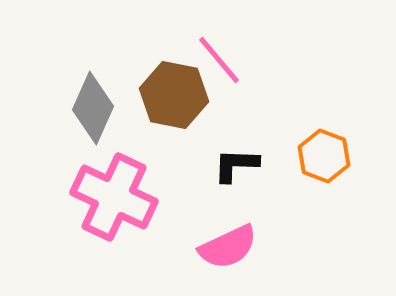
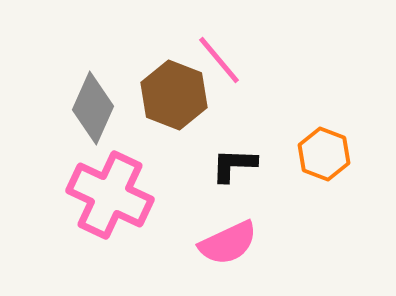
brown hexagon: rotated 10 degrees clockwise
orange hexagon: moved 2 px up
black L-shape: moved 2 px left
pink cross: moved 4 px left, 2 px up
pink semicircle: moved 4 px up
